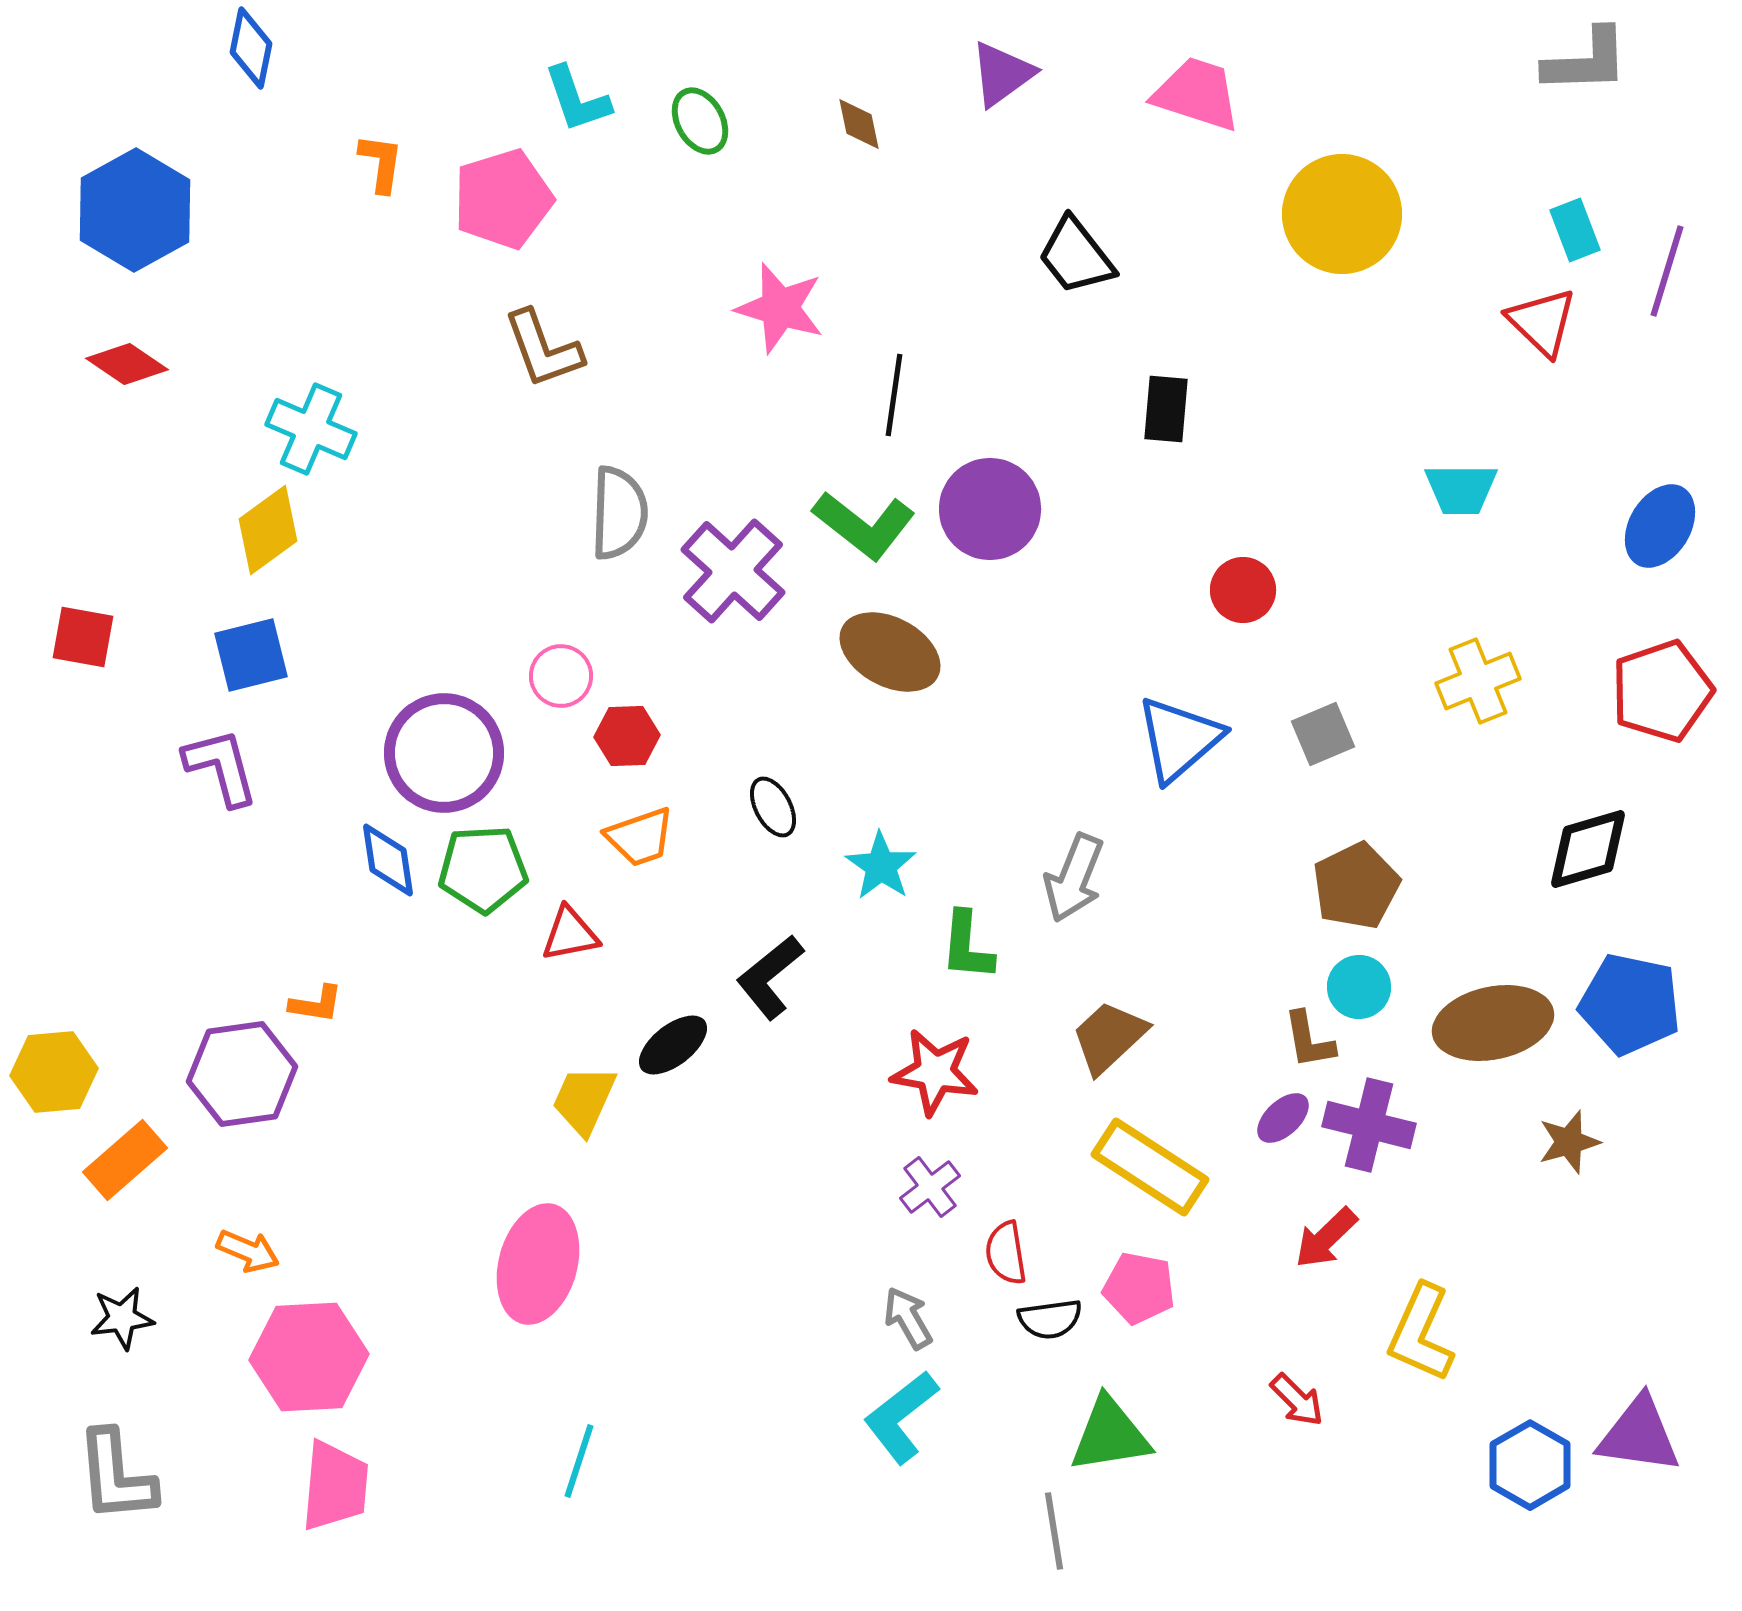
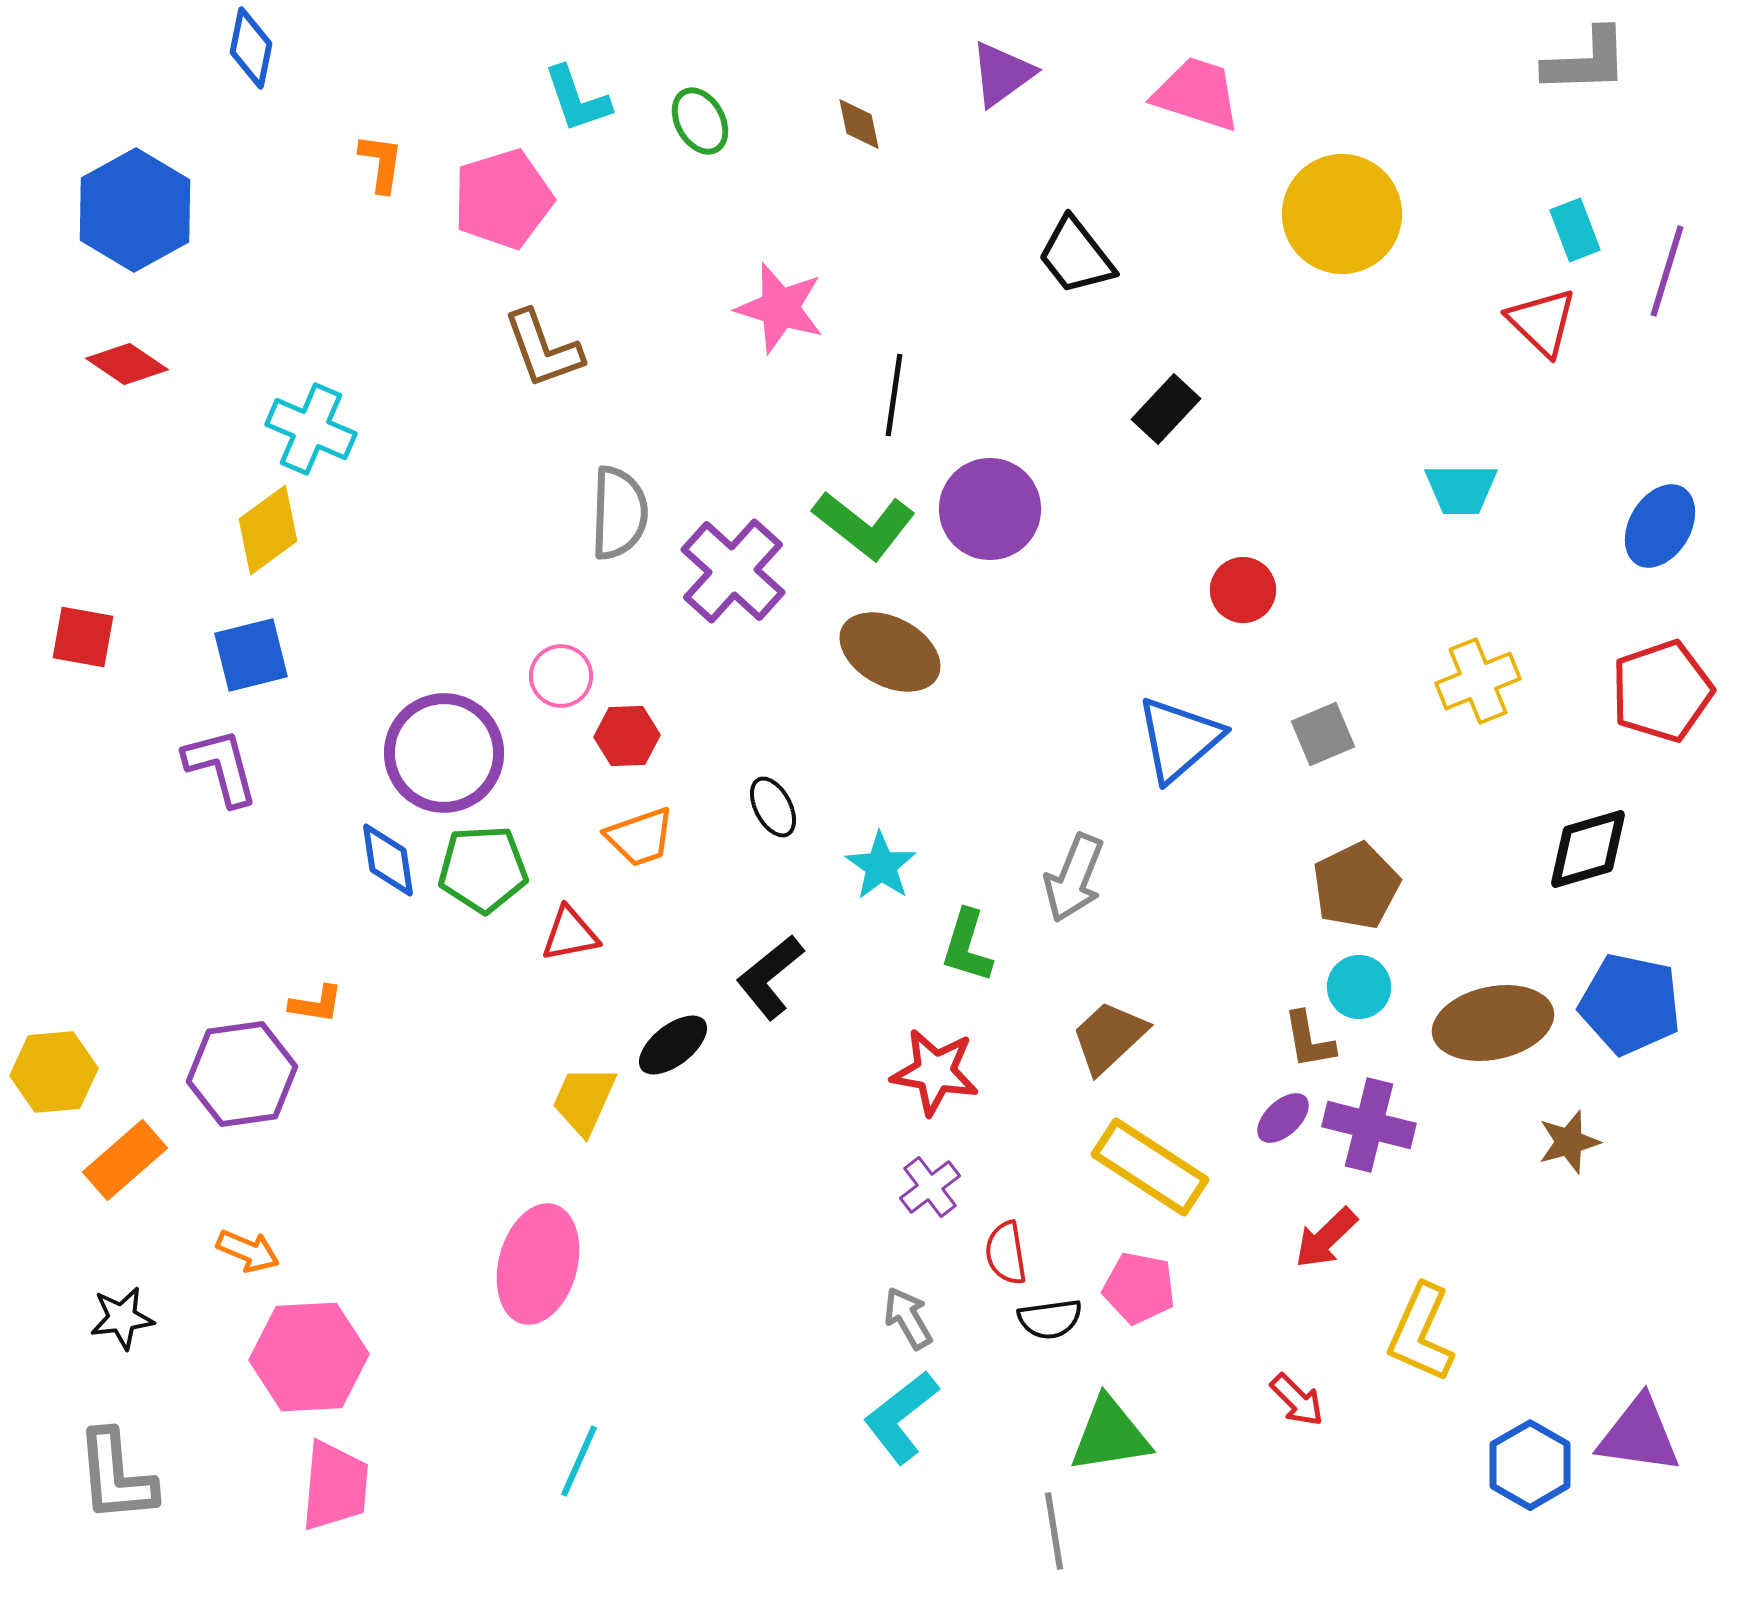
black rectangle at (1166, 409): rotated 38 degrees clockwise
green L-shape at (967, 946): rotated 12 degrees clockwise
cyan line at (579, 1461): rotated 6 degrees clockwise
